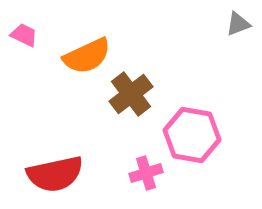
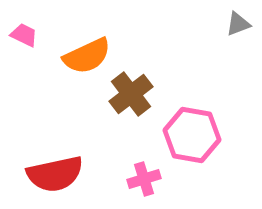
pink cross: moved 2 px left, 6 px down
